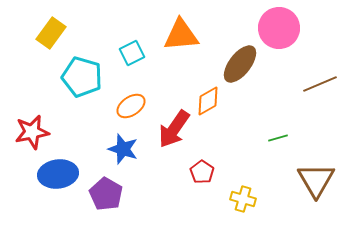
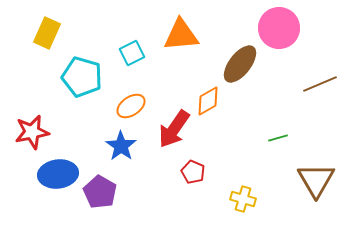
yellow rectangle: moved 4 px left; rotated 12 degrees counterclockwise
blue star: moved 2 px left, 3 px up; rotated 16 degrees clockwise
red pentagon: moved 9 px left; rotated 10 degrees counterclockwise
purple pentagon: moved 6 px left, 2 px up
